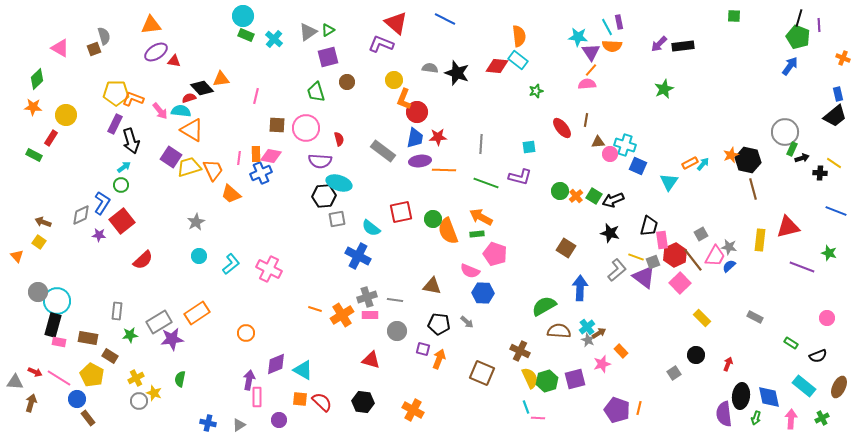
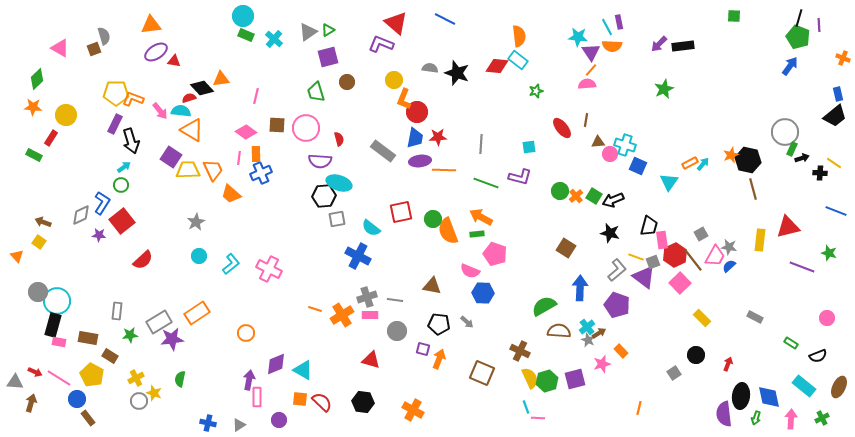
pink diamond at (271, 156): moved 25 px left, 24 px up; rotated 25 degrees clockwise
yellow trapezoid at (189, 167): moved 1 px left, 3 px down; rotated 15 degrees clockwise
purple pentagon at (617, 410): moved 105 px up
